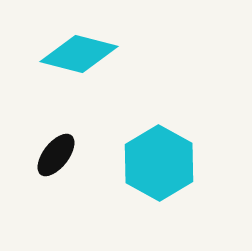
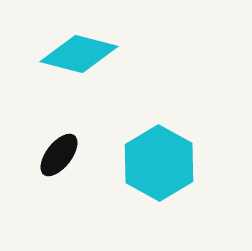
black ellipse: moved 3 px right
